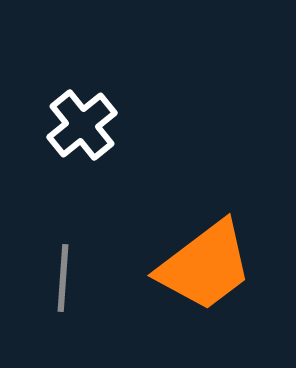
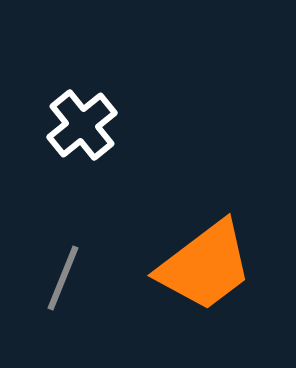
gray line: rotated 18 degrees clockwise
